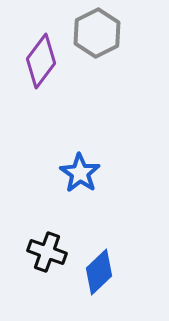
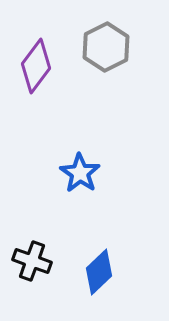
gray hexagon: moved 9 px right, 14 px down
purple diamond: moved 5 px left, 5 px down
black cross: moved 15 px left, 9 px down
